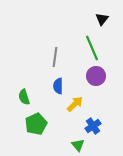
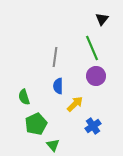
green triangle: moved 25 px left
